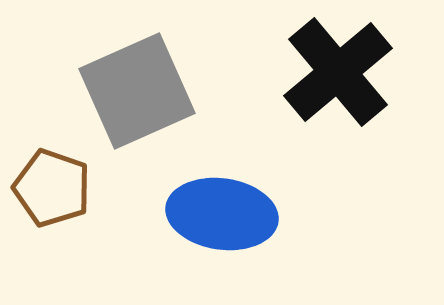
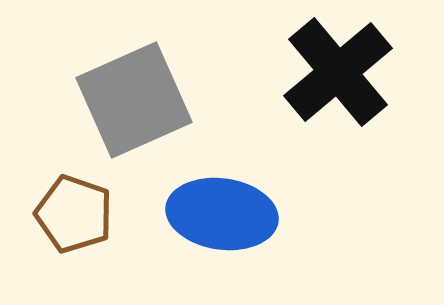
gray square: moved 3 px left, 9 px down
brown pentagon: moved 22 px right, 26 px down
